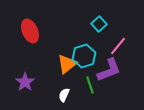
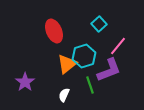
red ellipse: moved 24 px right
